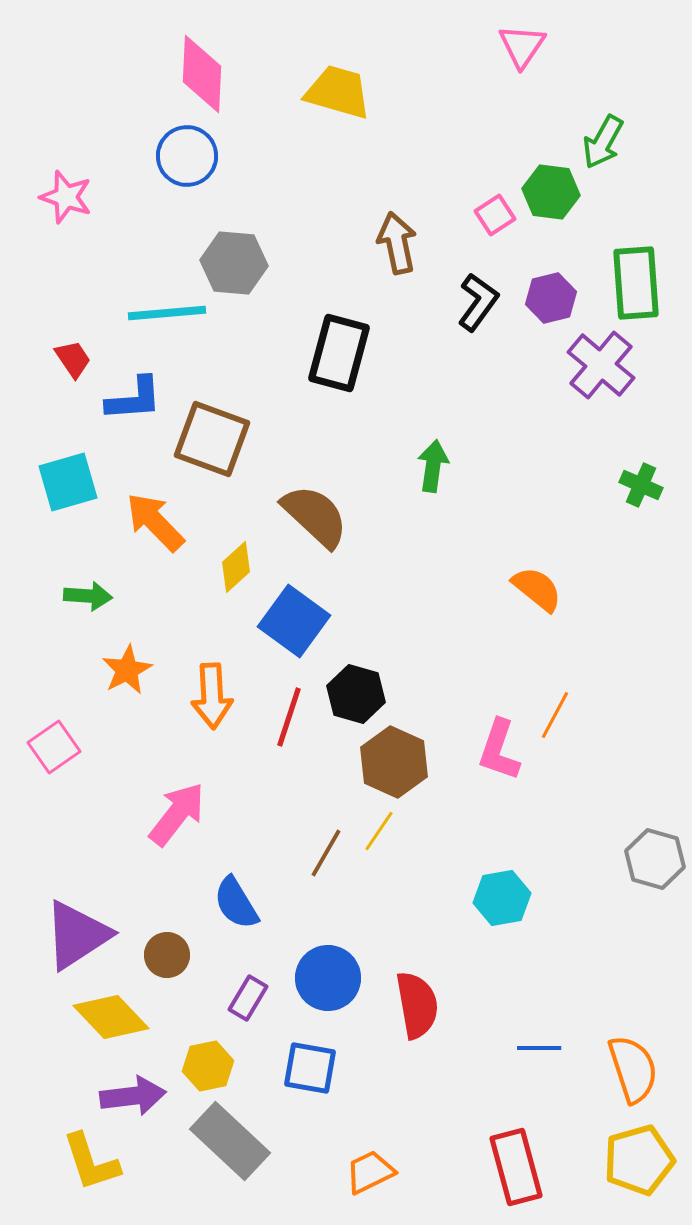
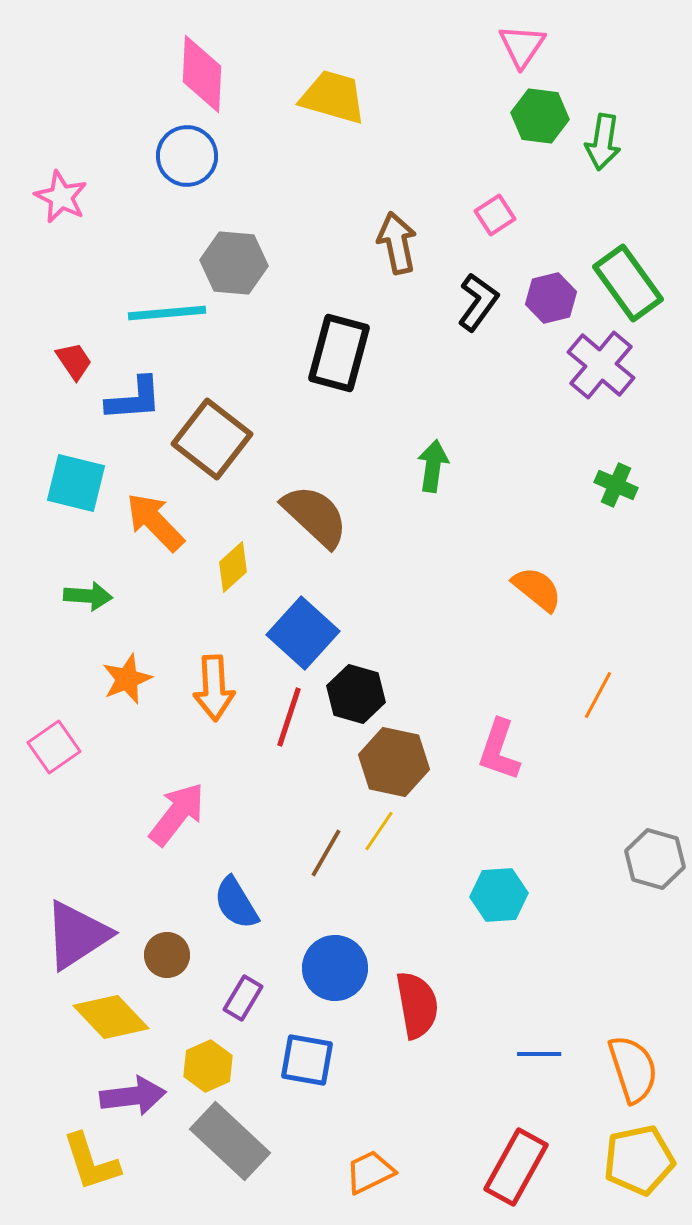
yellow trapezoid at (338, 92): moved 5 px left, 5 px down
green arrow at (603, 142): rotated 20 degrees counterclockwise
green hexagon at (551, 192): moved 11 px left, 76 px up
pink star at (66, 197): moved 5 px left; rotated 8 degrees clockwise
green rectangle at (636, 283): moved 8 px left; rotated 32 degrees counterclockwise
red trapezoid at (73, 359): moved 1 px right, 2 px down
brown square at (212, 439): rotated 18 degrees clockwise
cyan square at (68, 482): moved 8 px right, 1 px down; rotated 30 degrees clockwise
green cross at (641, 485): moved 25 px left
yellow diamond at (236, 567): moved 3 px left
blue square at (294, 621): moved 9 px right, 12 px down; rotated 6 degrees clockwise
orange star at (127, 670): moved 9 px down; rotated 6 degrees clockwise
orange arrow at (212, 696): moved 2 px right, 8 px up
orange line at (555, 715): moved 43 px right, 20 px up
brown hexagon at (394, 762): rotated 12 degrees counterclockwise
cyan hexagon at (502, 898): moved 3 px left, 3 px up; rotated 6 degrees clockwise
blue circle at (328, 978): moved 7 px right, 10 px up
purple rectangle at (248, 998): moved 5 px left
blue line at (539, 1048): moved 6 px down
yellow hexagon at (208, 1066): rotated 12 degrees counterclockwise
blue square at (310, 1068): moved 3 px left, 8 px up
yellow pentagon at (639, 1160): rotated 4 degrees clockwise
red rectangle at (516, 1167): rotated 44 degrees clockwise
